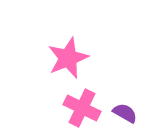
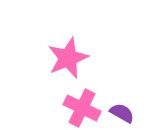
purple semicircle: moved 3 px left
